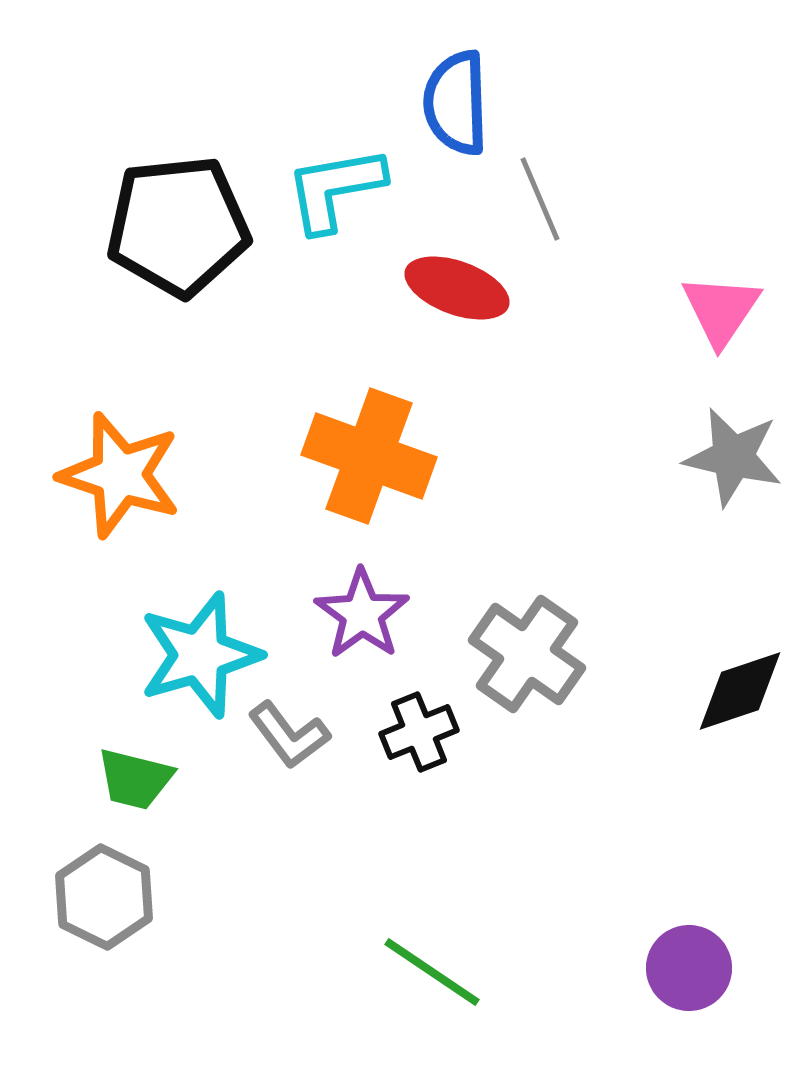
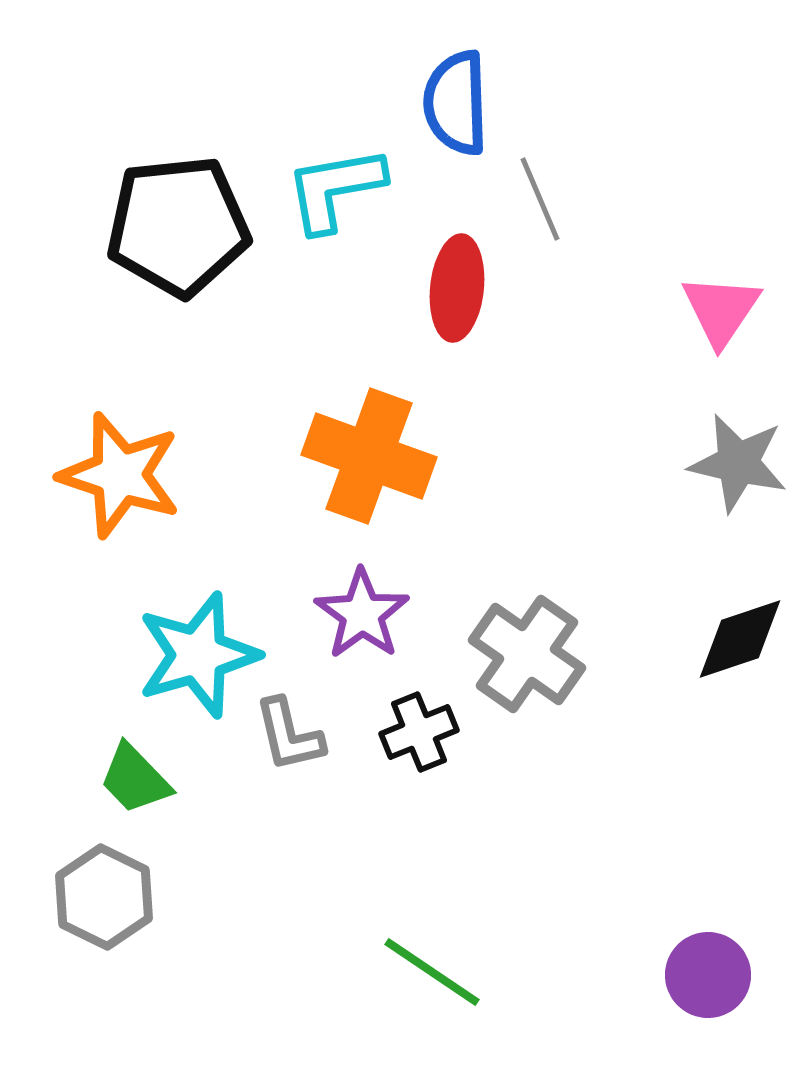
red ellipse: rotated 76 degrees clockwise
gray star: moved 5 px right, 6 px down
cyan star: moved 2 px left
black diamond: moved 52 px up
gray L-shape: rotated 24 degrees clockwise
green trapezoid: rotated 32 degrees clockwise
purple circle: moved 19 px right, 7 px down
